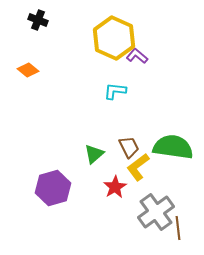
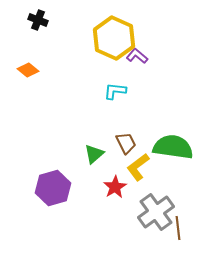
brown trapezoid: moved 3 px left, 4 px up
